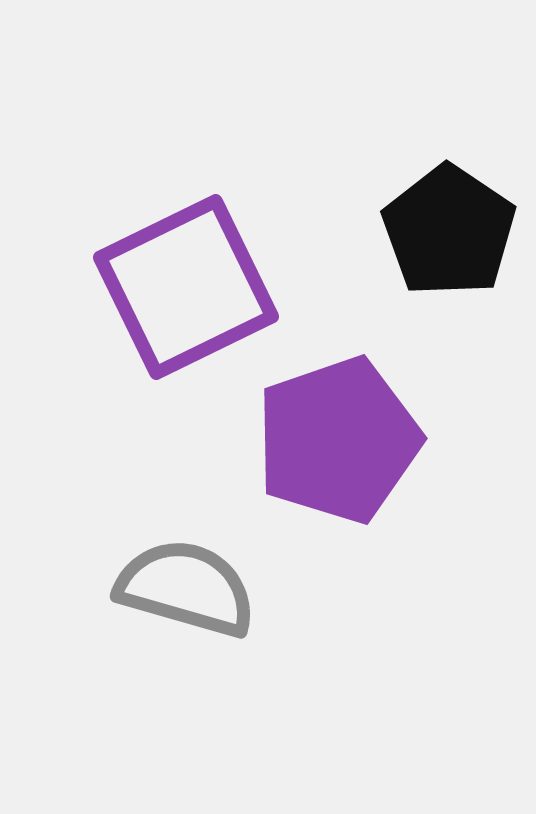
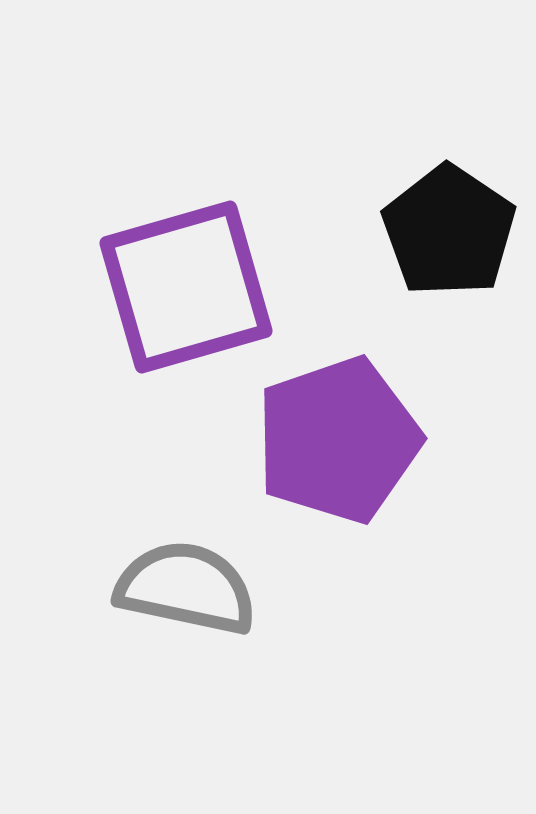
purple square: rotated 10 degrees clockwise
gray semicircle: rotated 4 degrees counterclockwise
